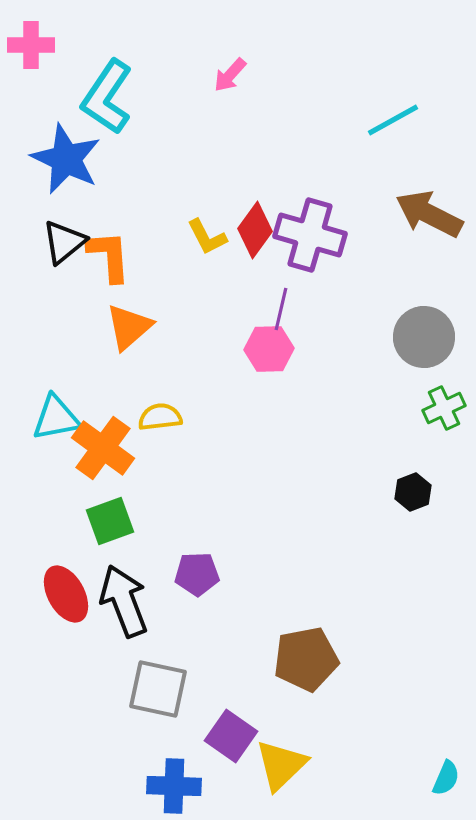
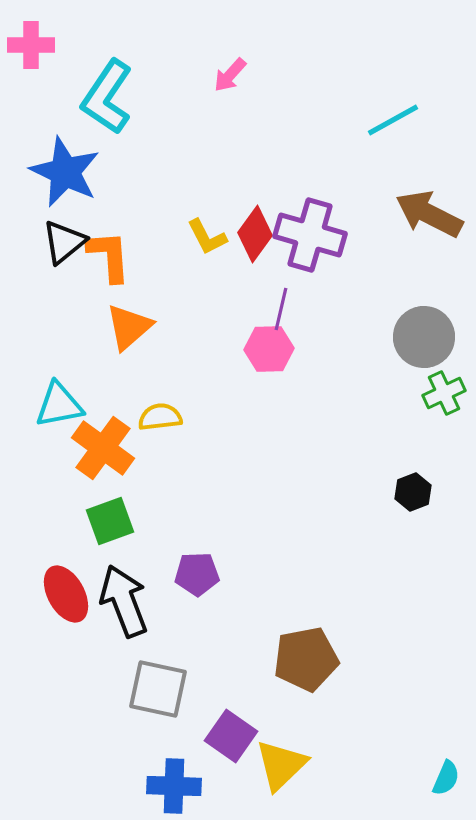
blue star: moved 1 px left, 13 px down
red diamond: moved 4 px down
green cross: moved 15 px up
cyan triangle: moved 3 px right, 13 px up
